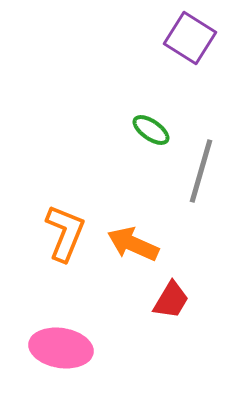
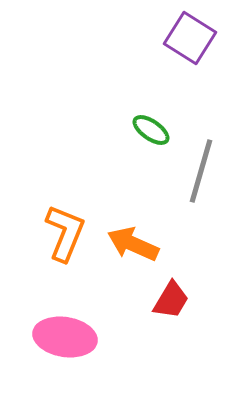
pink ellipse: moved 4 px right, 11 px up
